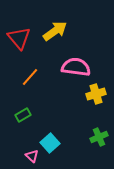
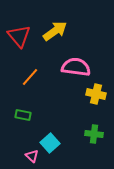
red triangle: moved 2 px up
yellow cross: rotated 30 degrees clockwise
green rectangle: rotated 42 degrees clockwise
green cross: moved 5 px left, 3 px up; rotated 30 degrees clockwise
